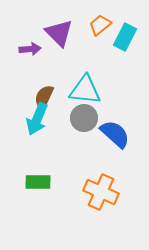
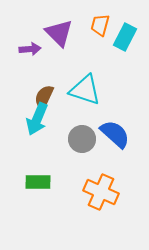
orange trapezoid: rotated 35 degrees counterclockwise
cyan triangle: rotated 12 degrees clockwise
gray circle: moved 2 px left, 21 px down
